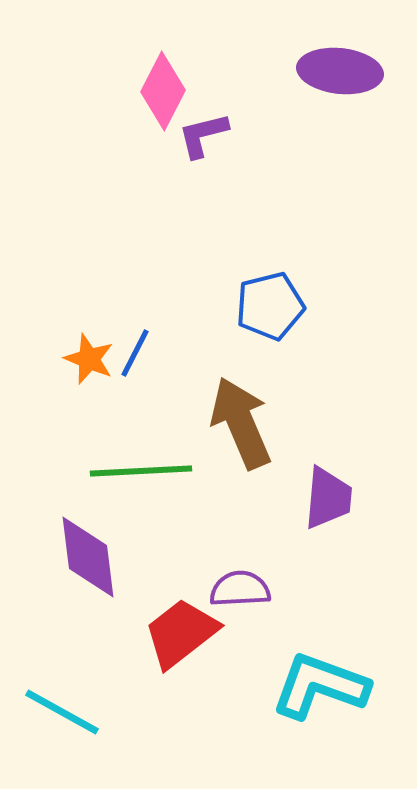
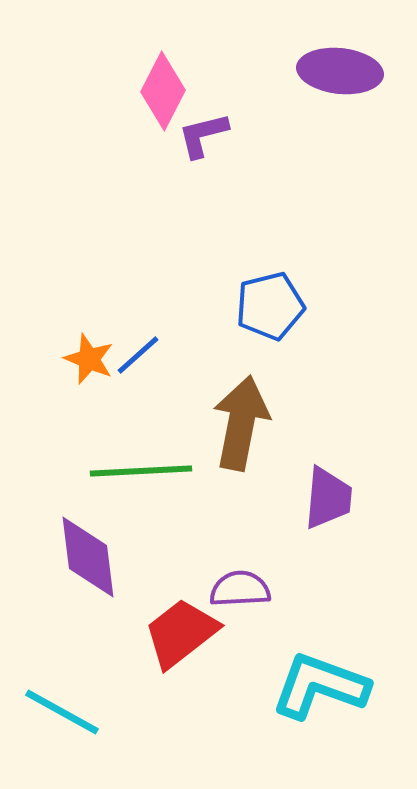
blue line: moved 3 px right, 2 px down; rotated 21 degrees clockwise
brown arrow: rotated 34 degrees clockwise
